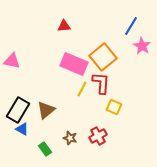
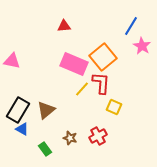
yellow line: rotated 14 degrees clockwise
